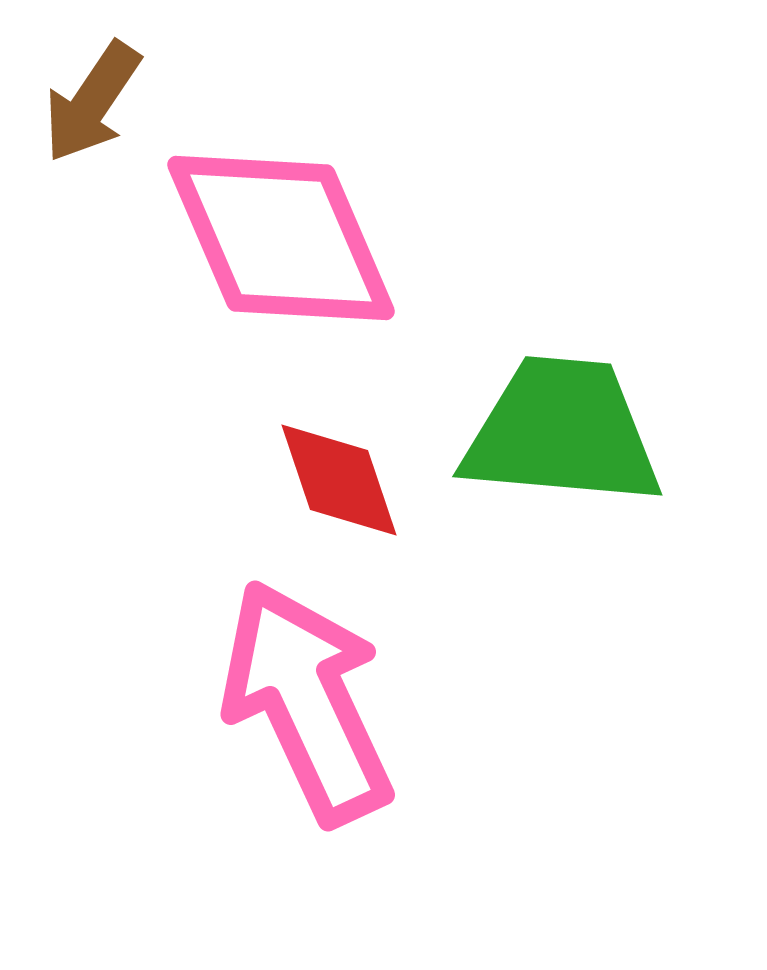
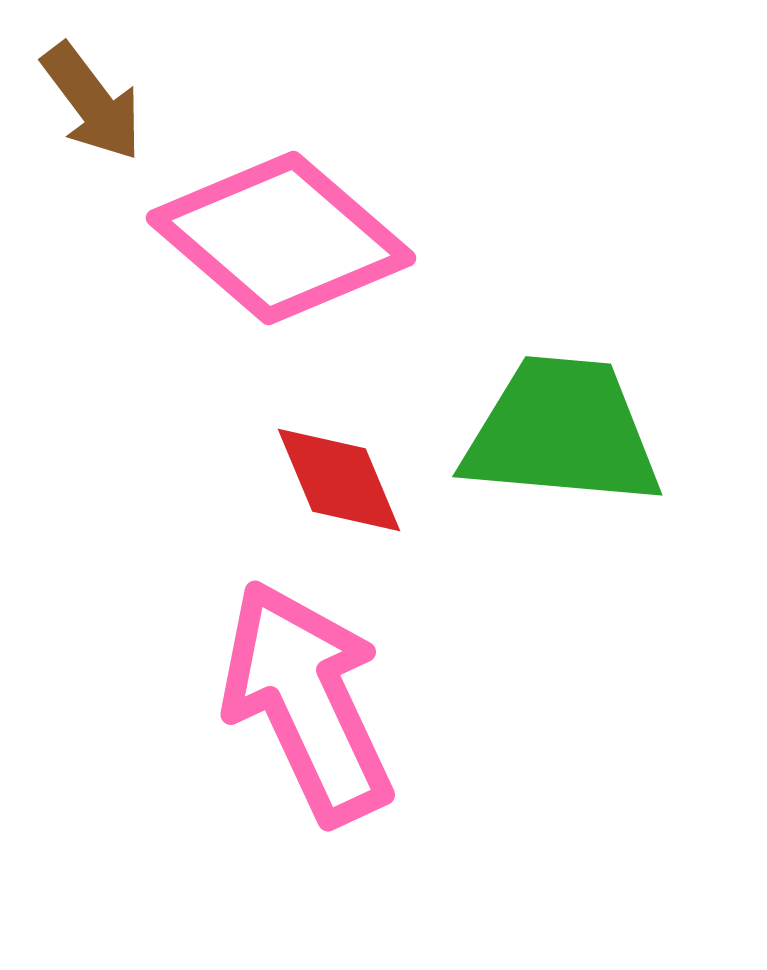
brown arrow: rotated 71 degrees counterclockwise
pink diamond: rotated 26 degrees counterclockwise
red diamond: rotated 4 degrees counterclockwise
